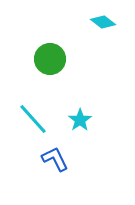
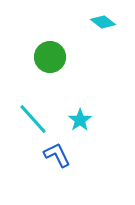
green circle: moved 2 px up
blue L-shape: moved 2 px right, 4 px up
